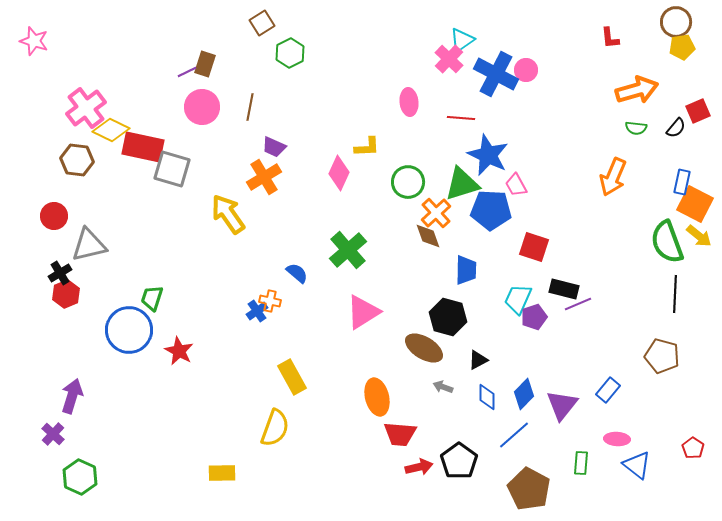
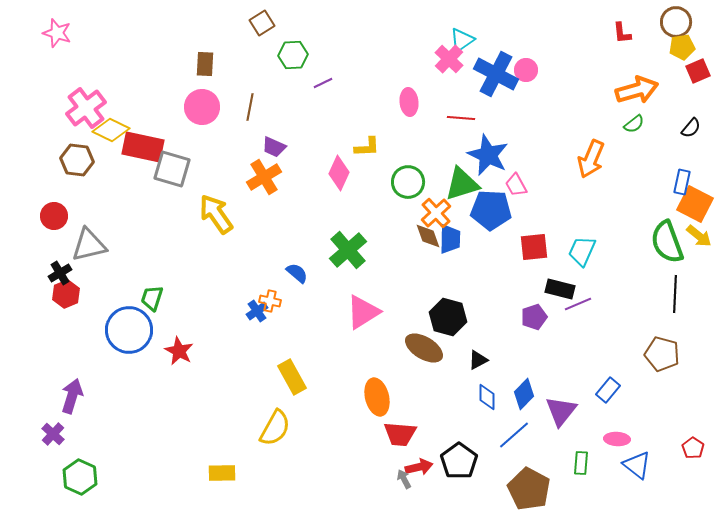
red L-shape at (610, 38): moved 12 px right, 5 px up
pink star at (34, 41): moved 23 px right, 8 px up
green hexagon at (290, 53): moved 3 px right, 2 px down; rotated 24 degrees clockwise
brown rectangle at (205, 64): rotated 15 degrees counterclockwise
purple line at (187, 72): moved 136 px right, 11 px down
red square at (698, 111): moved 40 px up
green semicircle at (636, 128): moved 2 px left, 4 px up; rotated 45 degrees counterclockwise
black semicircle at (676, 128): moved 15 px right
orange arrow at (613, 177): moved 22 px left, 18 px up
yellow arrow at (228, 214): moved 12 px left
red square at (534, 247): rotated 24 degrees counterclockwise
blue trapezoid at (466, 270): moved 16 px left, 31 px up
black rectangle at (564, 289): moved 4 px left
cyan trapezoid at (518, 299): moved 64 px right, 48 px up
brown pentagon at (662, 356): moved 2 px up
gray arrow at (443, 387): moved 39 px left, 92 px down; rotated 42 degrees clockwise
purple triangle at (562, 405): moved 1 px left, 6 px down
yellow semicircle at (275, 428): rotated 9 degrees clockwise
